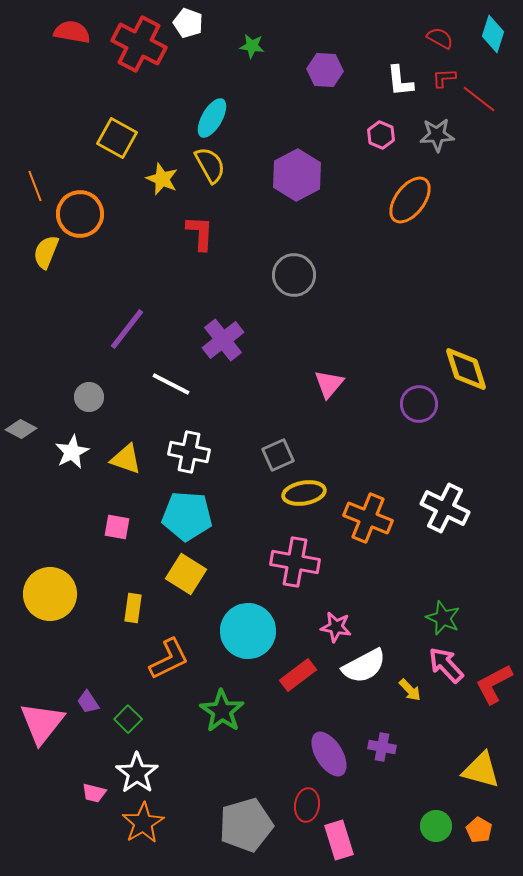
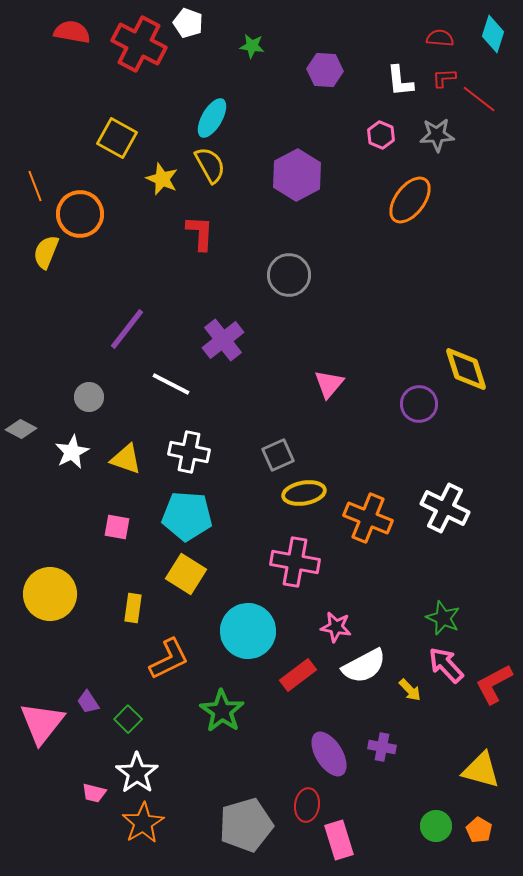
red semicircle at (440, 38): rotated 24 degrees counterclockwise
gray circle at (294, 275): moved 5 px left
